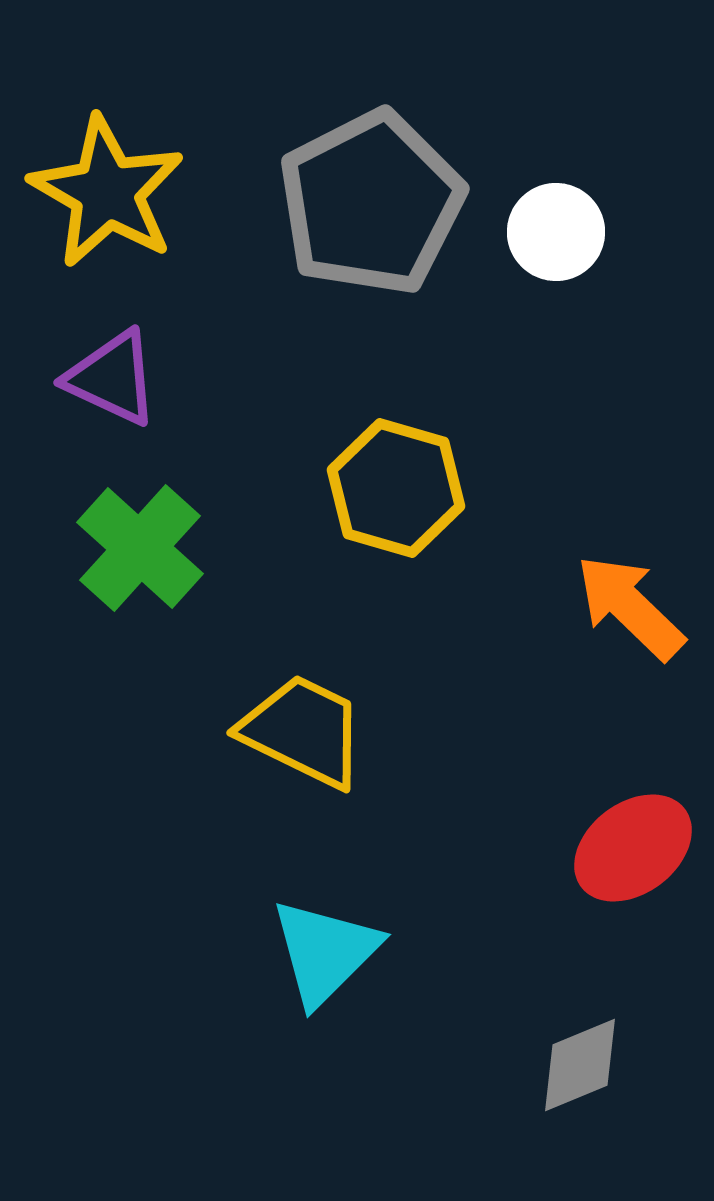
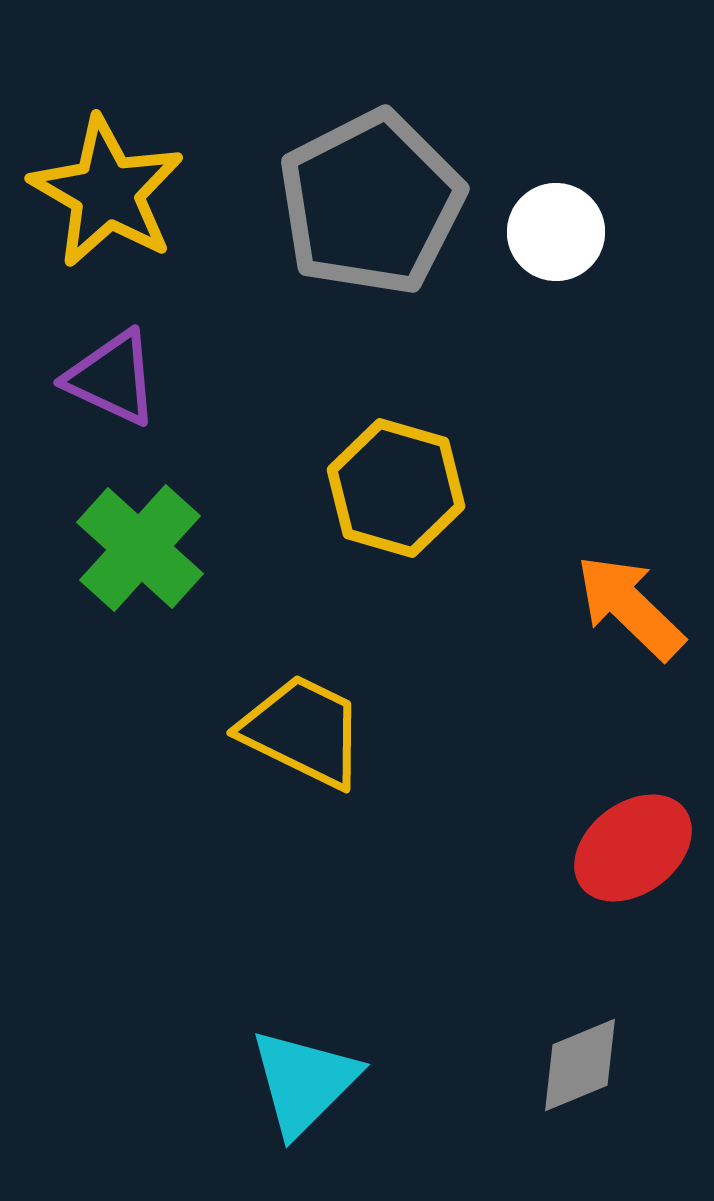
cyan triangle: moved 21 px left, 130 px down
